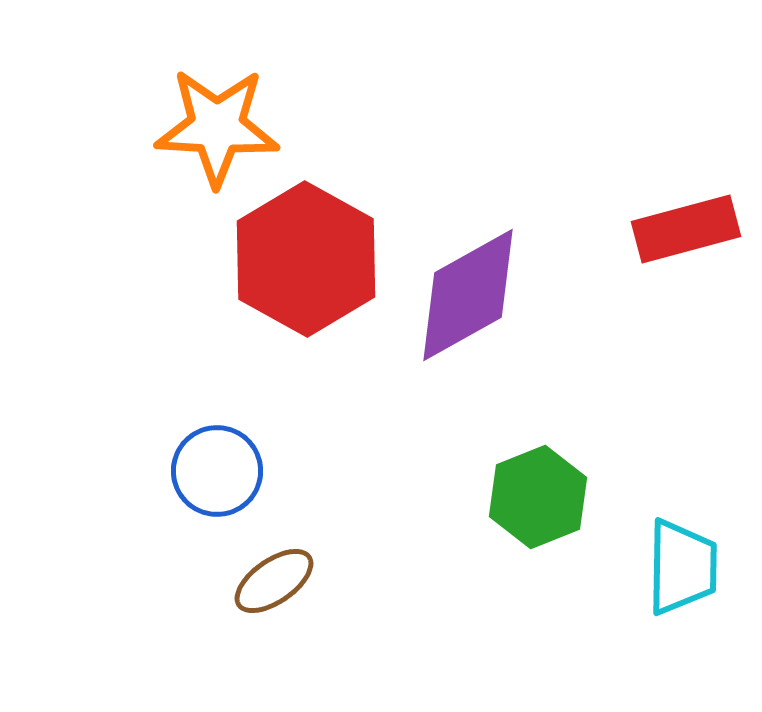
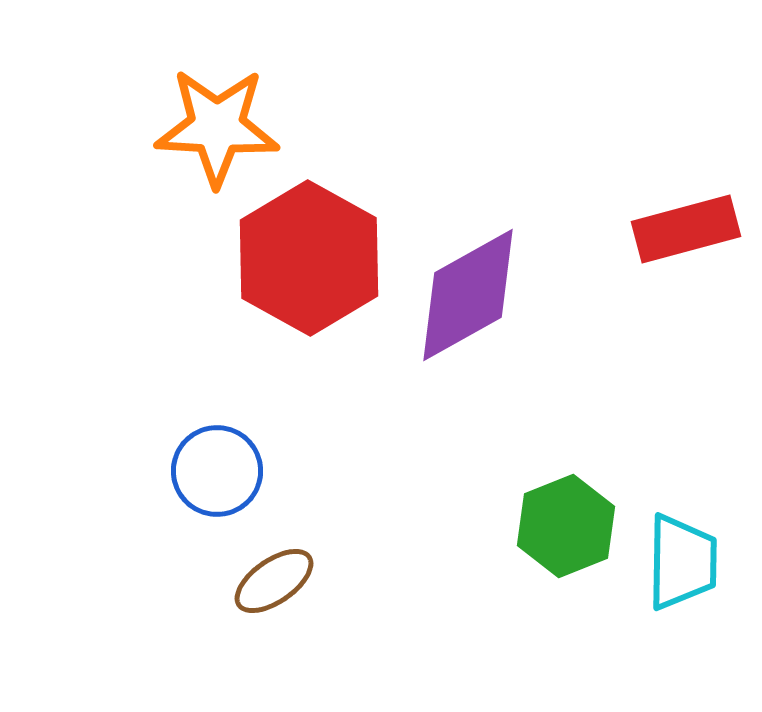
red hexagon: moved 3 px right, 1 px up
green hexagon: moved 28 px right, 29 px down
cyan trapezoid: moved 5 px up
